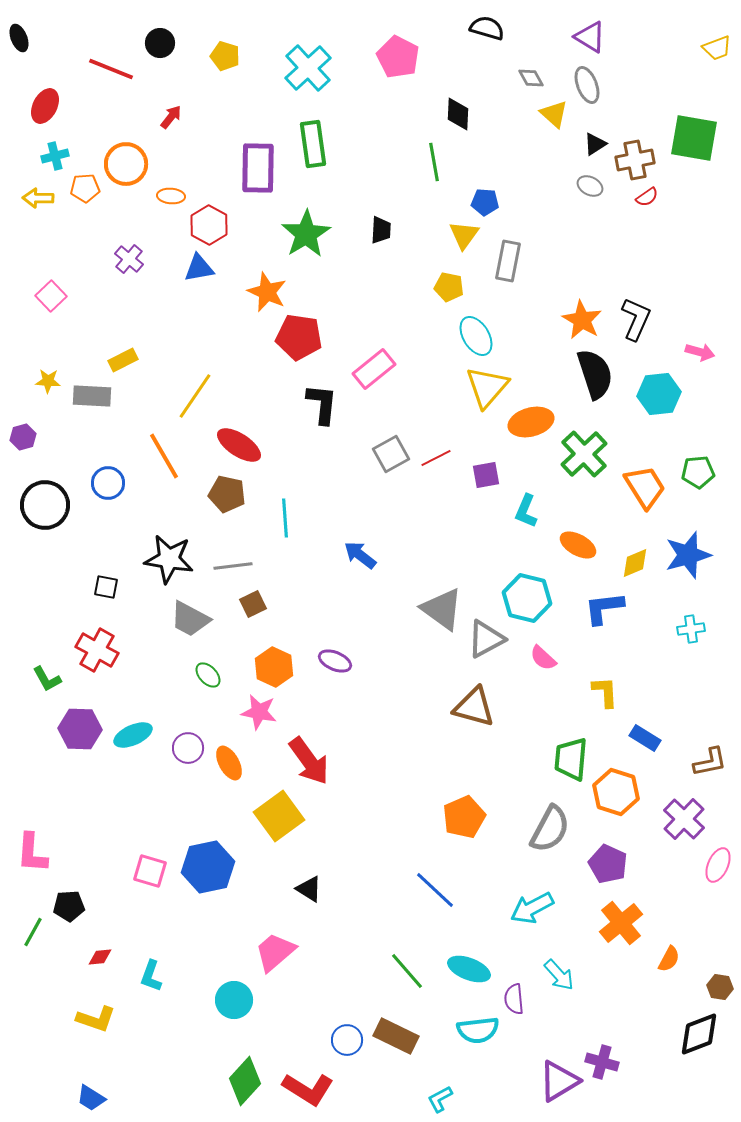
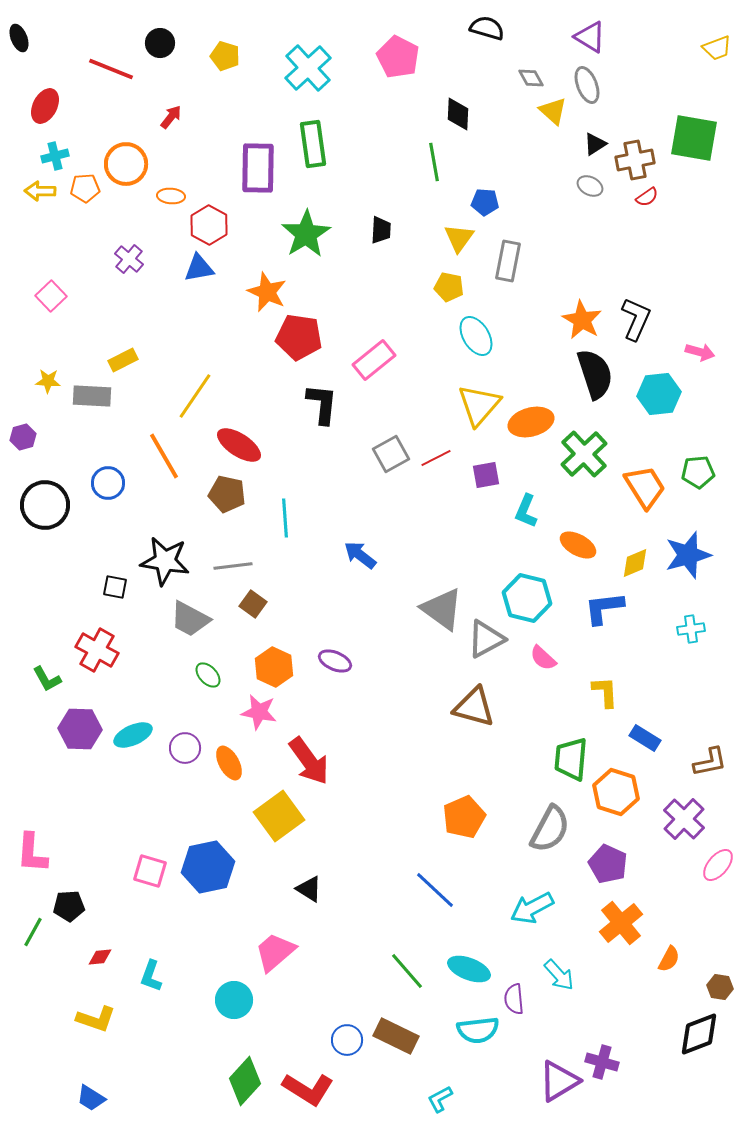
yellow triangle at (554, 114): moved 1 px left, 3 px up
yellow arrow at (38, 198): moved 2 px right, 7 px up
yellow triangle at (464, 235): moved 5 px left, 3 px down
pink rectangle at (374, 369): moved 9 px up
yellow triangle at (487, 387): moved 8 px left, 18 px down
black star at (169, 559): moved 4 px left, 2 px down
black square at (106, 587): moved 9 px right
brown square at (253, 604): rotated 28 degrees counterclockwise
purple circle at (188, 748): moved 3 px left
pink ellipse at (718, 865): rotated 16 degrees clockwise
